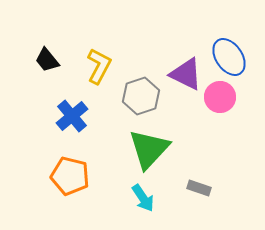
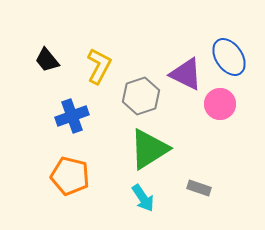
pink circle: moved 7 px down
blue cross: rotated 20 degrees clockwise
green triangle: rotated 15 degrees clockwise
